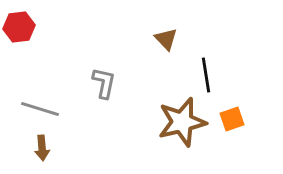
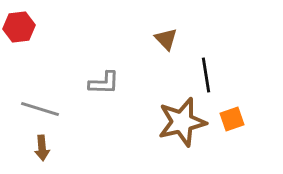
gray L-shape: rotated 80 degrees clockwise
